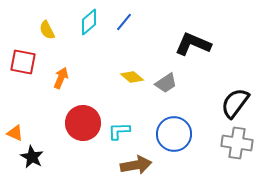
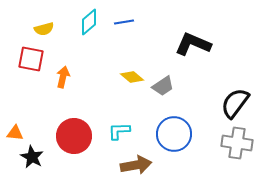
blue line: rotated 42 degrees clockwise
yellow semicircle: moved 3 px left, 1 px up; rotated 78 degrees counterclockwise
red square: moved 8 px right, 3 px up
orange arrow: moved 2 px right, 1 px up; rotated 10 degrees counterclockwise
gray trapezoid: moved 3 px left, 3 px down
red circle: moved 9 px left, 13 px down
orange triangle: rotated 18 degrees counterclockwise
